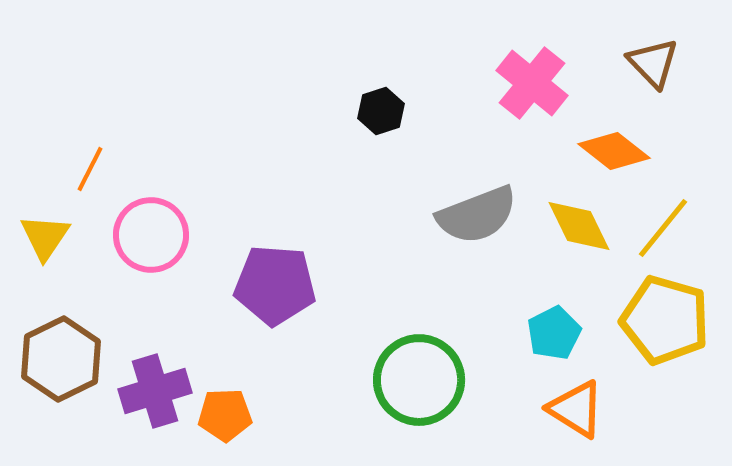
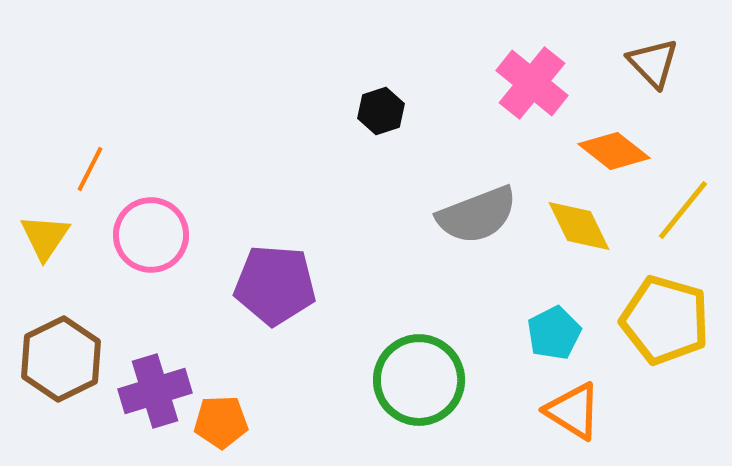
yellow line: moved 20 px right, 18 px up
orange triangle: moved 3 px left, 2 px down
orange pentagon: moved 4 px left, 7 px down
